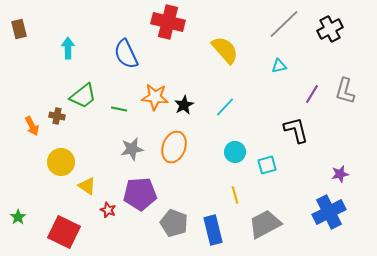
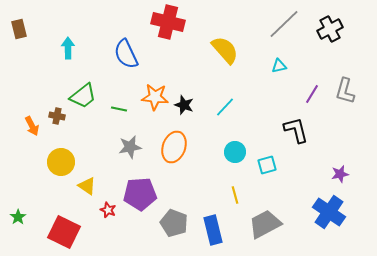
black star: rotated 24 degrees counterclockwise
gray star: moved 2 px left, 2 px up
blue cross: rotated 28 degrees counterclockwise
